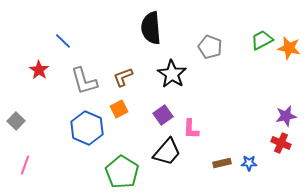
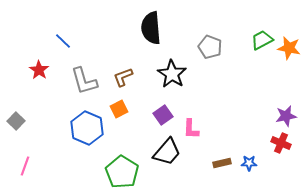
pink line: moved 1 px down
